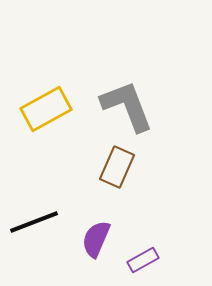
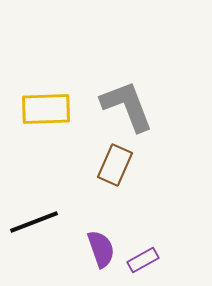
yellow rectangle: rotated 27 degrees clockwise
brown rectangle: moved 2 px left, 2 px up
purple semicircle: moved 5 px right, 10 px down; rotated 138 degrees clockwise
